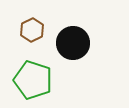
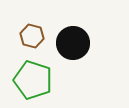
brown hexagon: moved 6 px down; rotated 20 degrees counterclockwise
